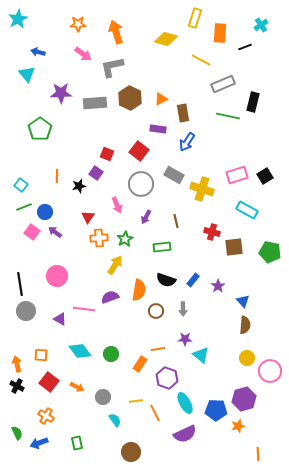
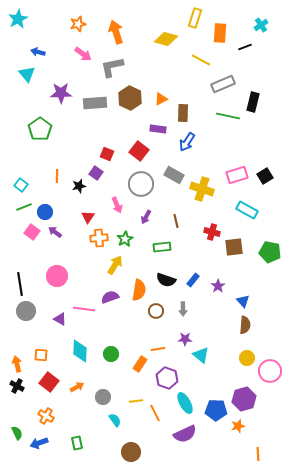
orange star at (78, 24): rotated 14 degrees counterclockwise
brown rectangle at (183, 113): rotated 12 degrees clockwise
cyan diamond at (80, 351): rotated 40 degrees clockwise
orange arrow at (77, 387): rotated 56 degrees counterclockwise
